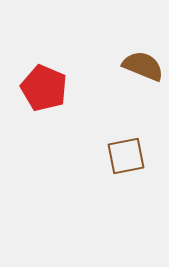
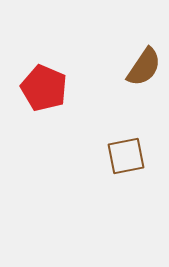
brown semicircle: moved 1 px right, 1 px down; rotated 102 degrees clockwise
